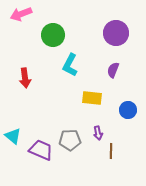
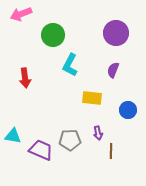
cyan triangle: rotated 30 degrees counterclockwise
